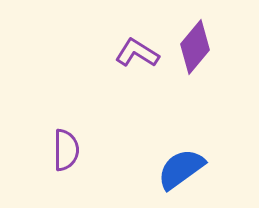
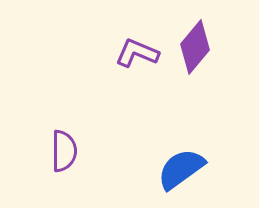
purple L-shape: rotated 9 degrees counterclockwise
purple semicircle: moved 2 px left, 1 px down
